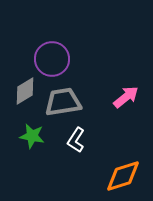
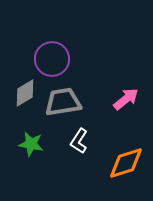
gray diamond: moved 2 px down
pink arrow: moved 2 px down
green star: moved 1 px left, 8 px down
white L-shape: moved 3 px right, 1 px down
orange diamond: moved 3 px right, 13 px up
